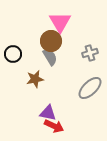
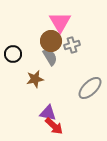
gray cross: moved 18 px left, 8 px up
red arrow: rotated 18 degrees clockwise
